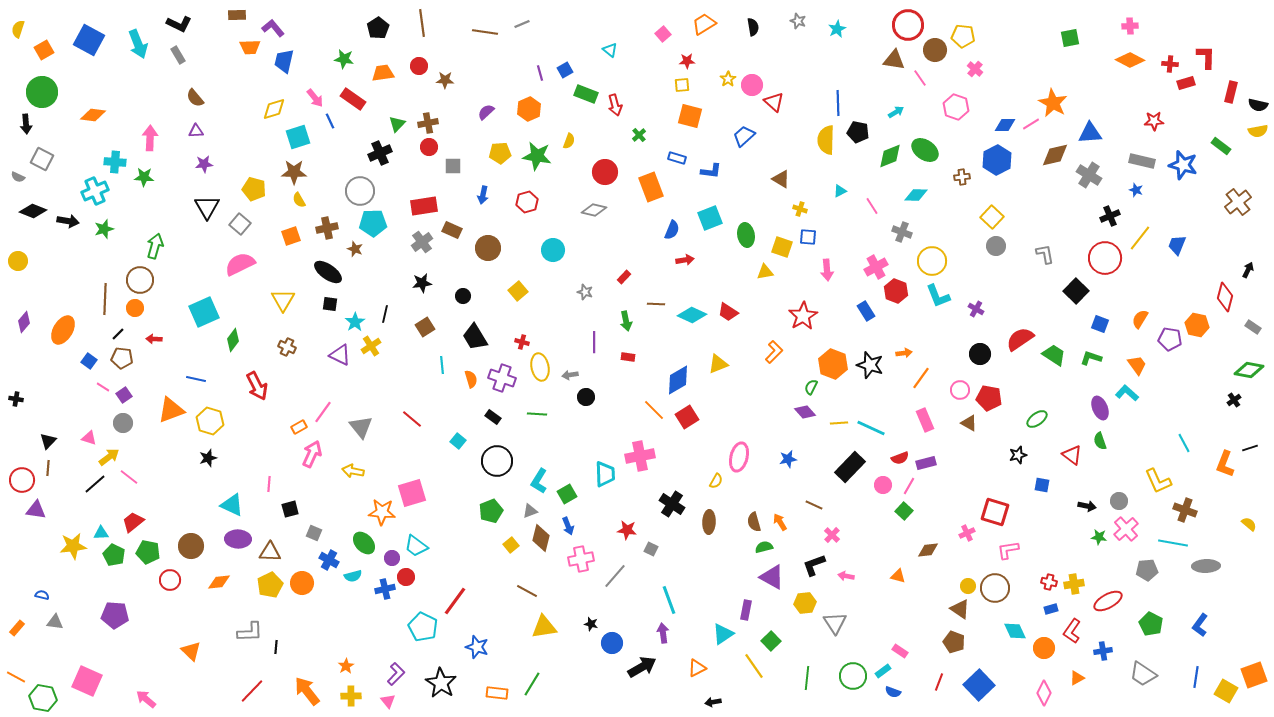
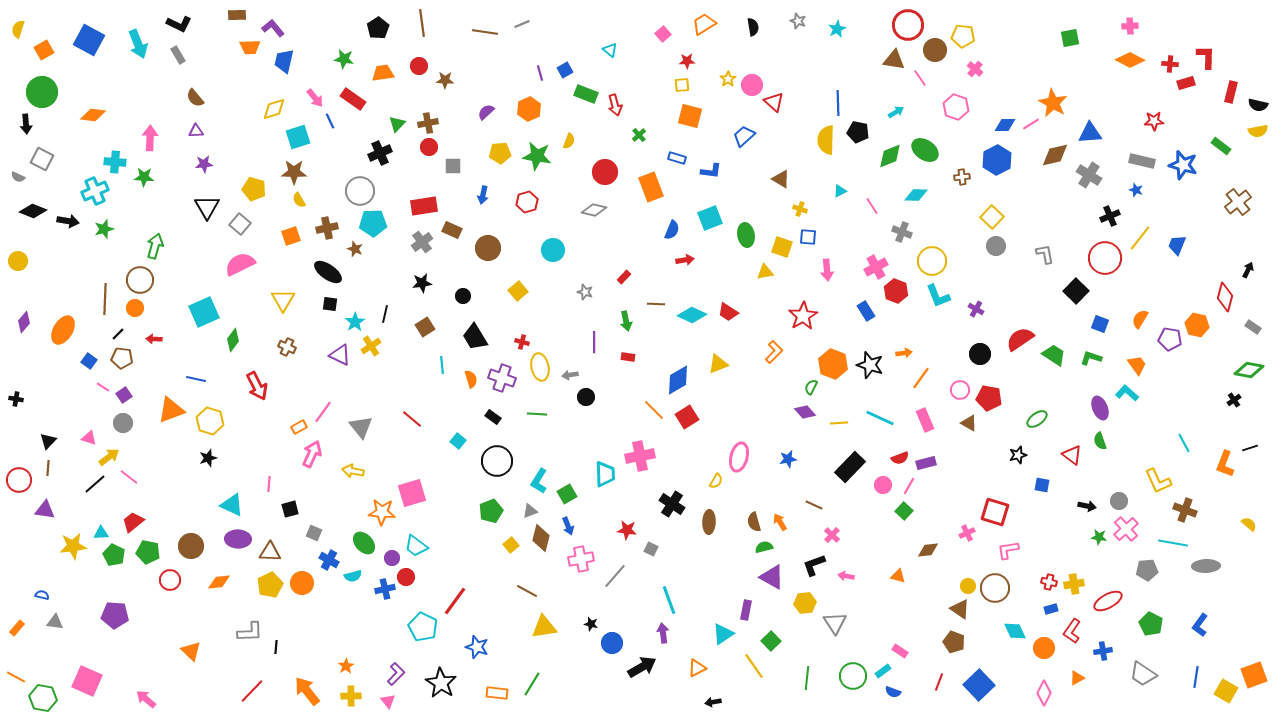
cyan line at (871, 428): moved 9 px right, 10 px up
red circle at (22, 480): moved 3 px left
purple triangle at (36, 510): moved 9 px right
